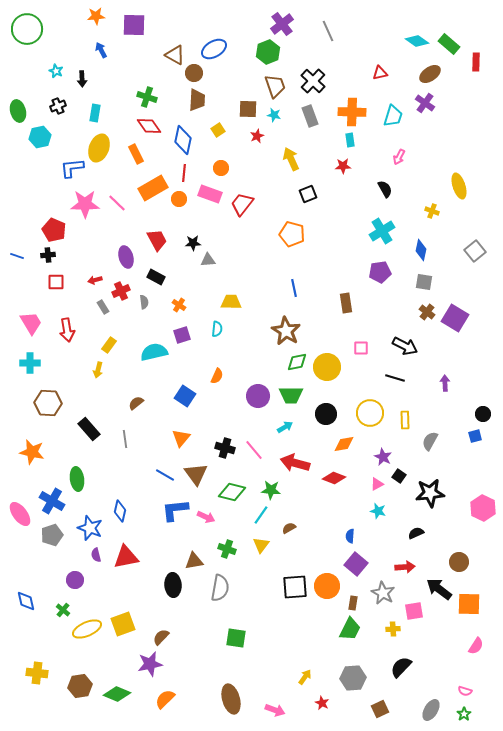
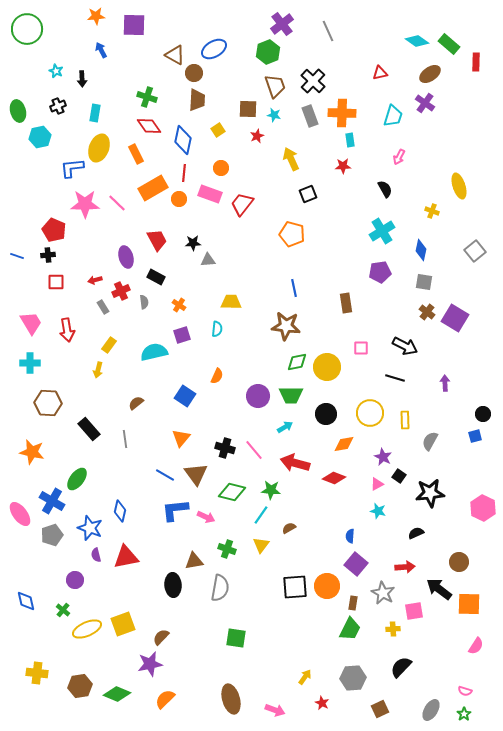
orange cross at (352, 112): moved 10 px left, 1 px down
brown star at (286, 331): moved 5 px up; rotated 24 degrees counterclockwise
green ellipse at (77, 479): rotated 45 degrees clockwise
